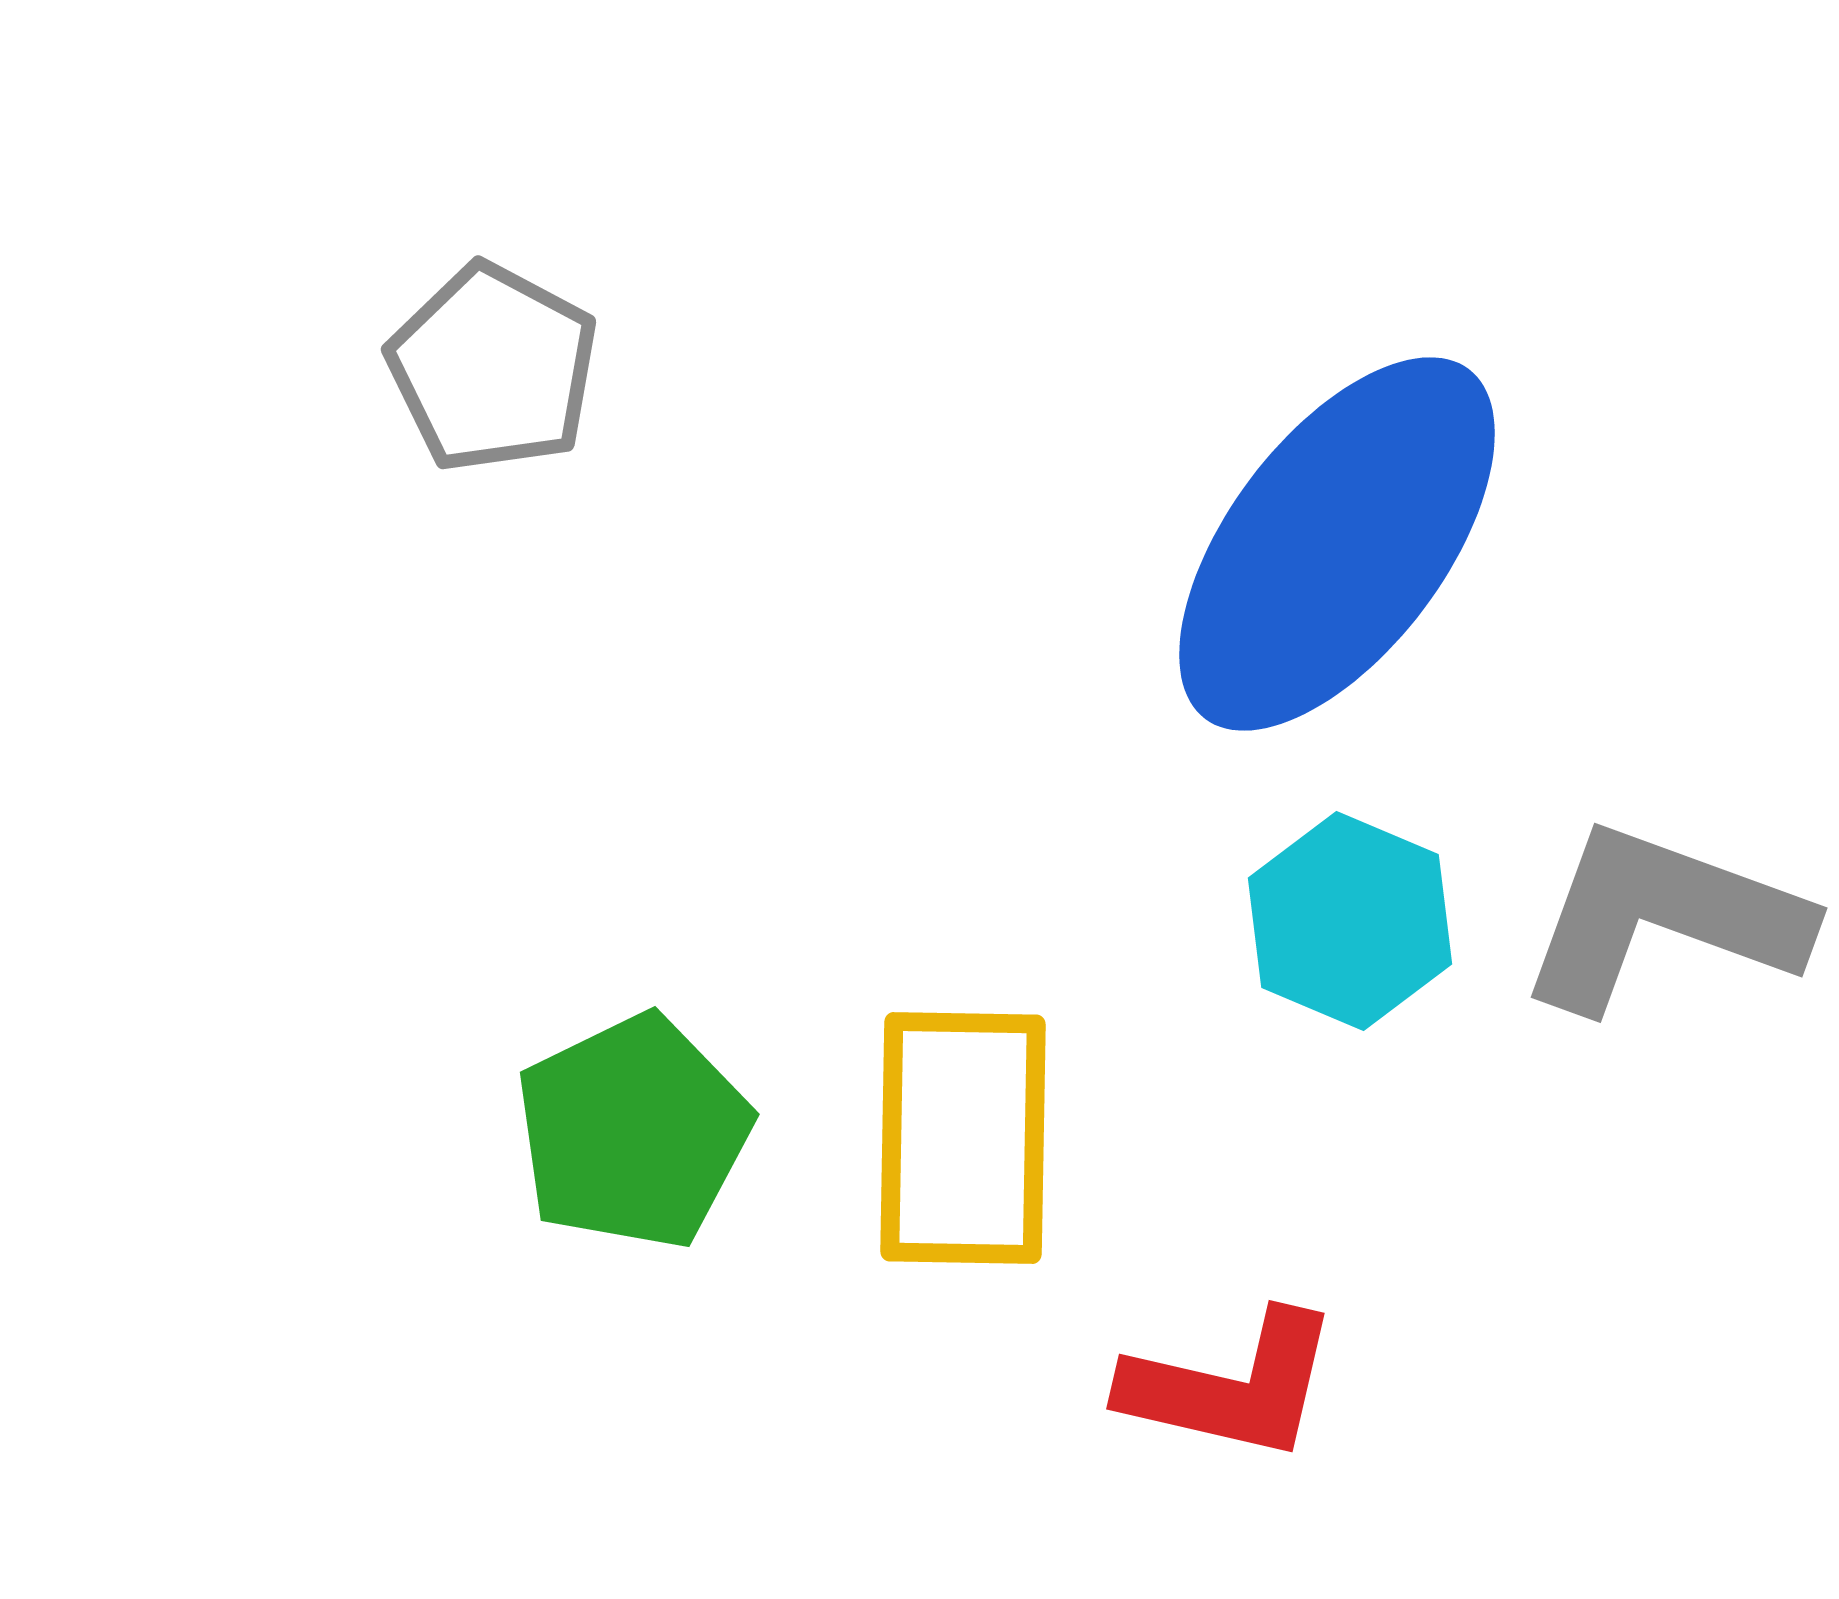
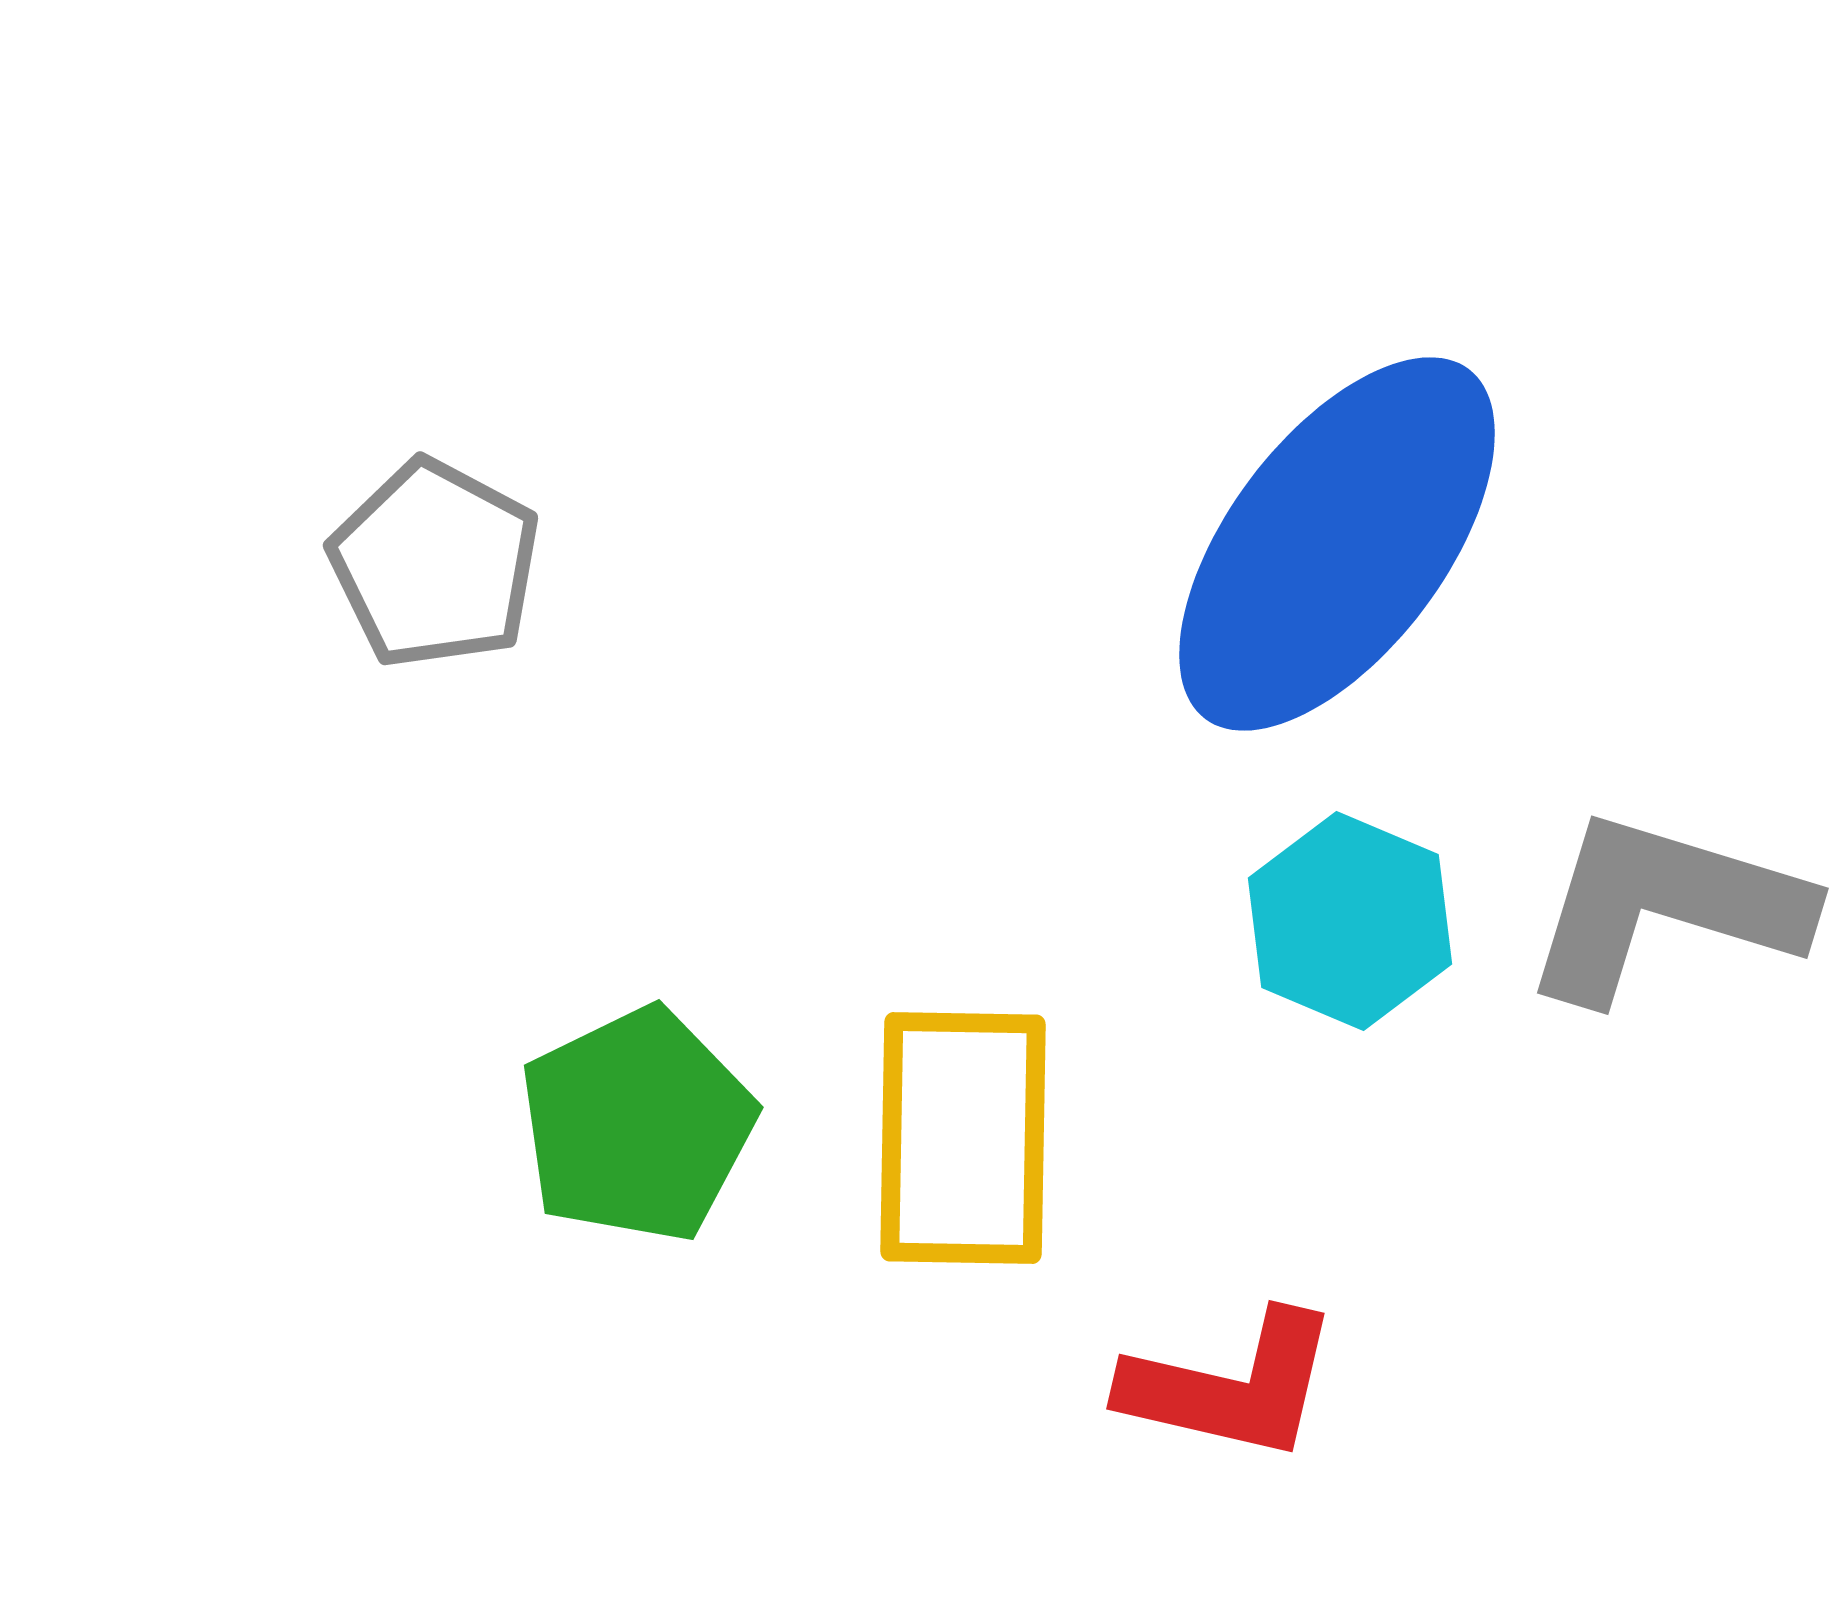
gray pentagon: moved 58 px left, 196 px down
gray L-shape: moved 2 px right, 11 px up; rotated 3 degrees counterclockwise
green pentagon: moved 4 px right, 7 px up
